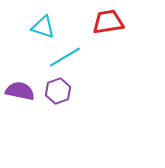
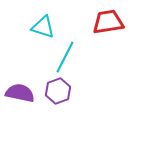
cyan line: rotated 32 degrees counterclockwise
purple semicircle: moved 2 px down
